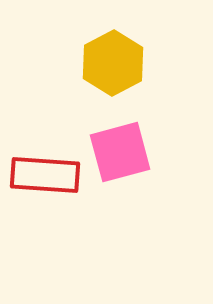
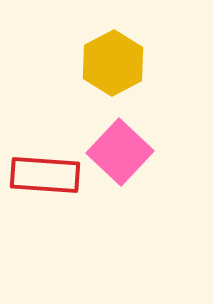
pink square: rotated 32 degrees counterclockwise
